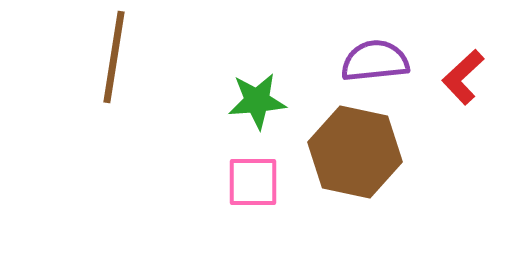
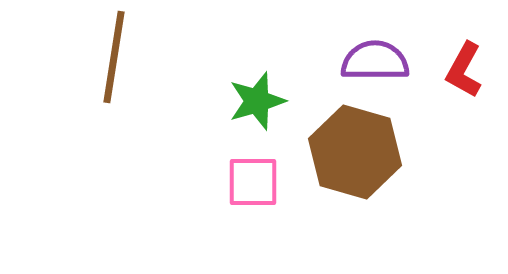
purple semicircle: rotated 6 degrees clockwise
red L-shape: moved 1 px right, 7 px up; rotated 18 degrees counterclockwise
green star: rotated 12 degrees counterclockwise
brown hexagon: rotated 4 degrees clockwise
